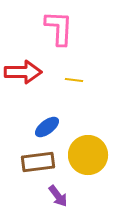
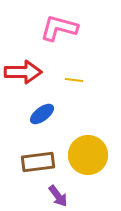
pink L-shape: rotated 78 degrees counterclockwise
blue ellipse: moved 5 px left, 13 px up
